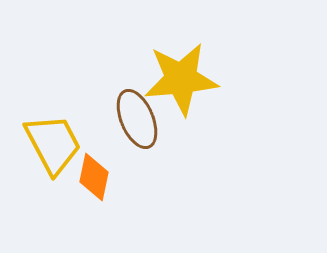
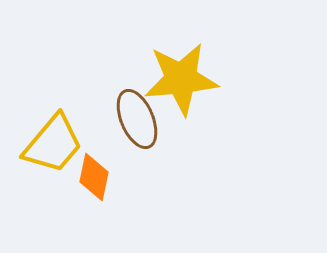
yellow trapezoid: rotated 68 degrees clockwise
